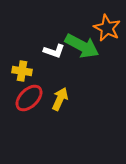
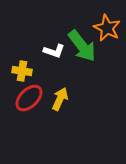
green arrow: rotated 24 degrees clockwise
